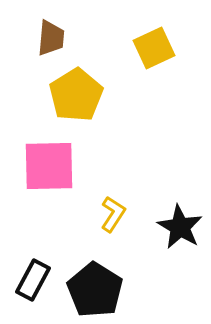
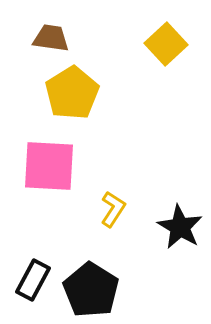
brown trapezoid: rotated 87 degrees counterclockwise
yellow square: moved 12 px right, 4 px up; rotated 18 degrees counterclockwise
yellow pentagon: moved 4 px left, 2 px up
pink square: rotated 4 degrees clockwise
yellow L-shape: moved 5 px up
black pentagon: moved 4 px left
